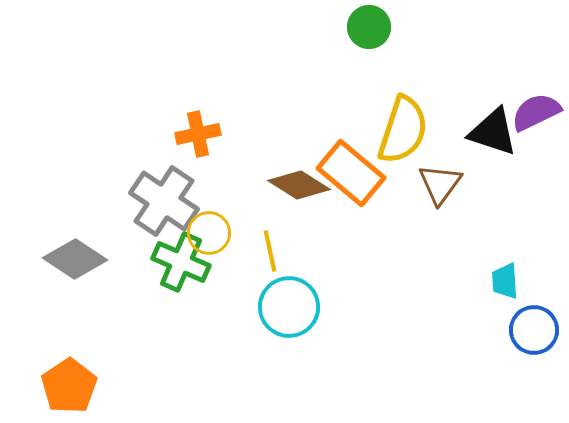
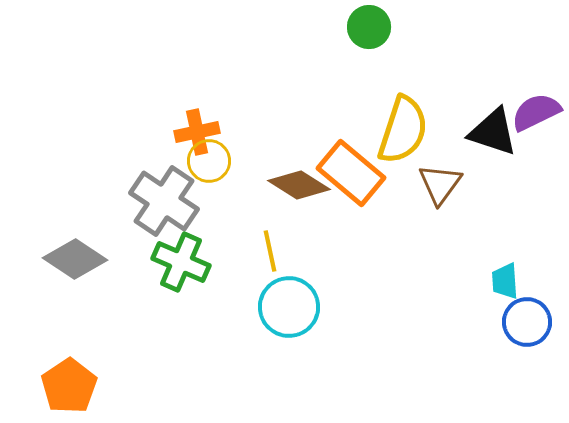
orange cross: moved 1 px left, 2 px up
yellow circle: moved 72 px up
blue circle: moved 7 px left, 8 px up
